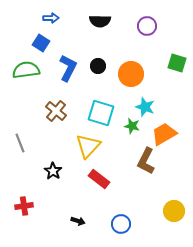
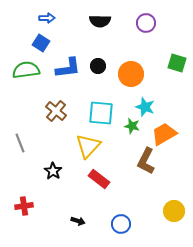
blue arrow: moved 4 px left
purple circle: moved 1 px left, 3 px up
blue L-shape: rotated 56 degrees clockwise
cyan square: rotated 12 degrees counterclockwise
